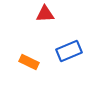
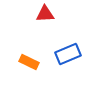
blue rectangle: moved 1 px left, 3 px down
